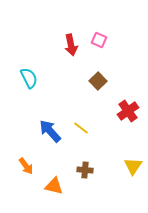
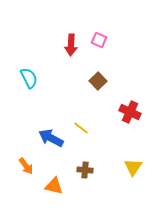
red arrow: rotated 15 degrees clockwise
red cross: moved 2 px right, 1 px down; rotated 30 degrees counterclockwise
blue arrow: moved 1 px right, 7 px down; rotated 20 degrees counterclockwise
yellow triangle: moved 1 px down
